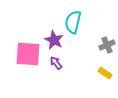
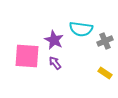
cyan semicircle: moved 8 px right, 7 px down; rotated 95 degrees counterclockwise
gray cross: moved 2 px left, 4 px up
pink square: moved 1 px left, 2 px down
purple arrow: moved 1 px left
